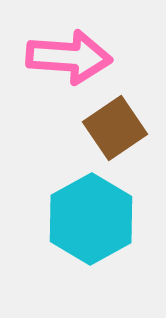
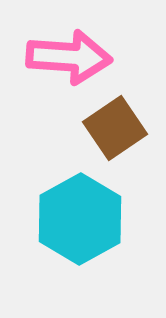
cyan hexagon: moved 11 px left
